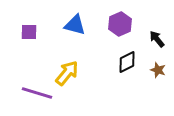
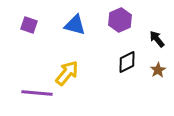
purple hexagon: moved 4 px up
purple square: moved 7 px up; rotated 18 degrees clockwise
brown star: rotated 21 degrees clockwise
purple line: rotated 12 degrees counterclockwise
